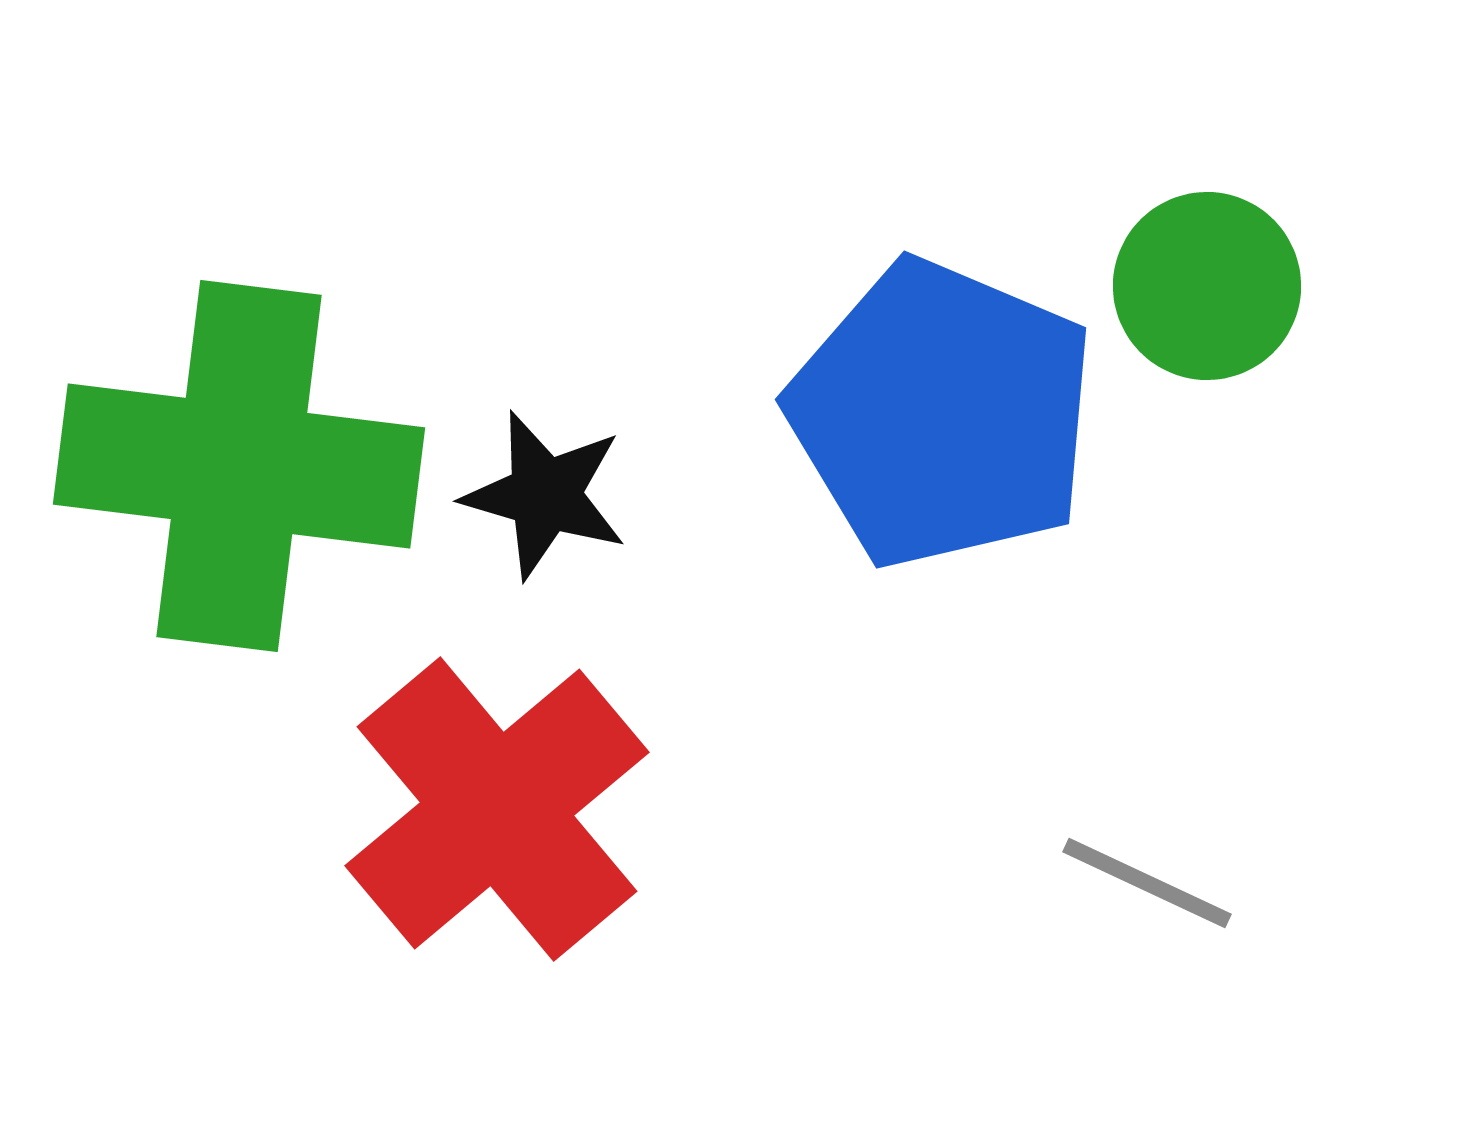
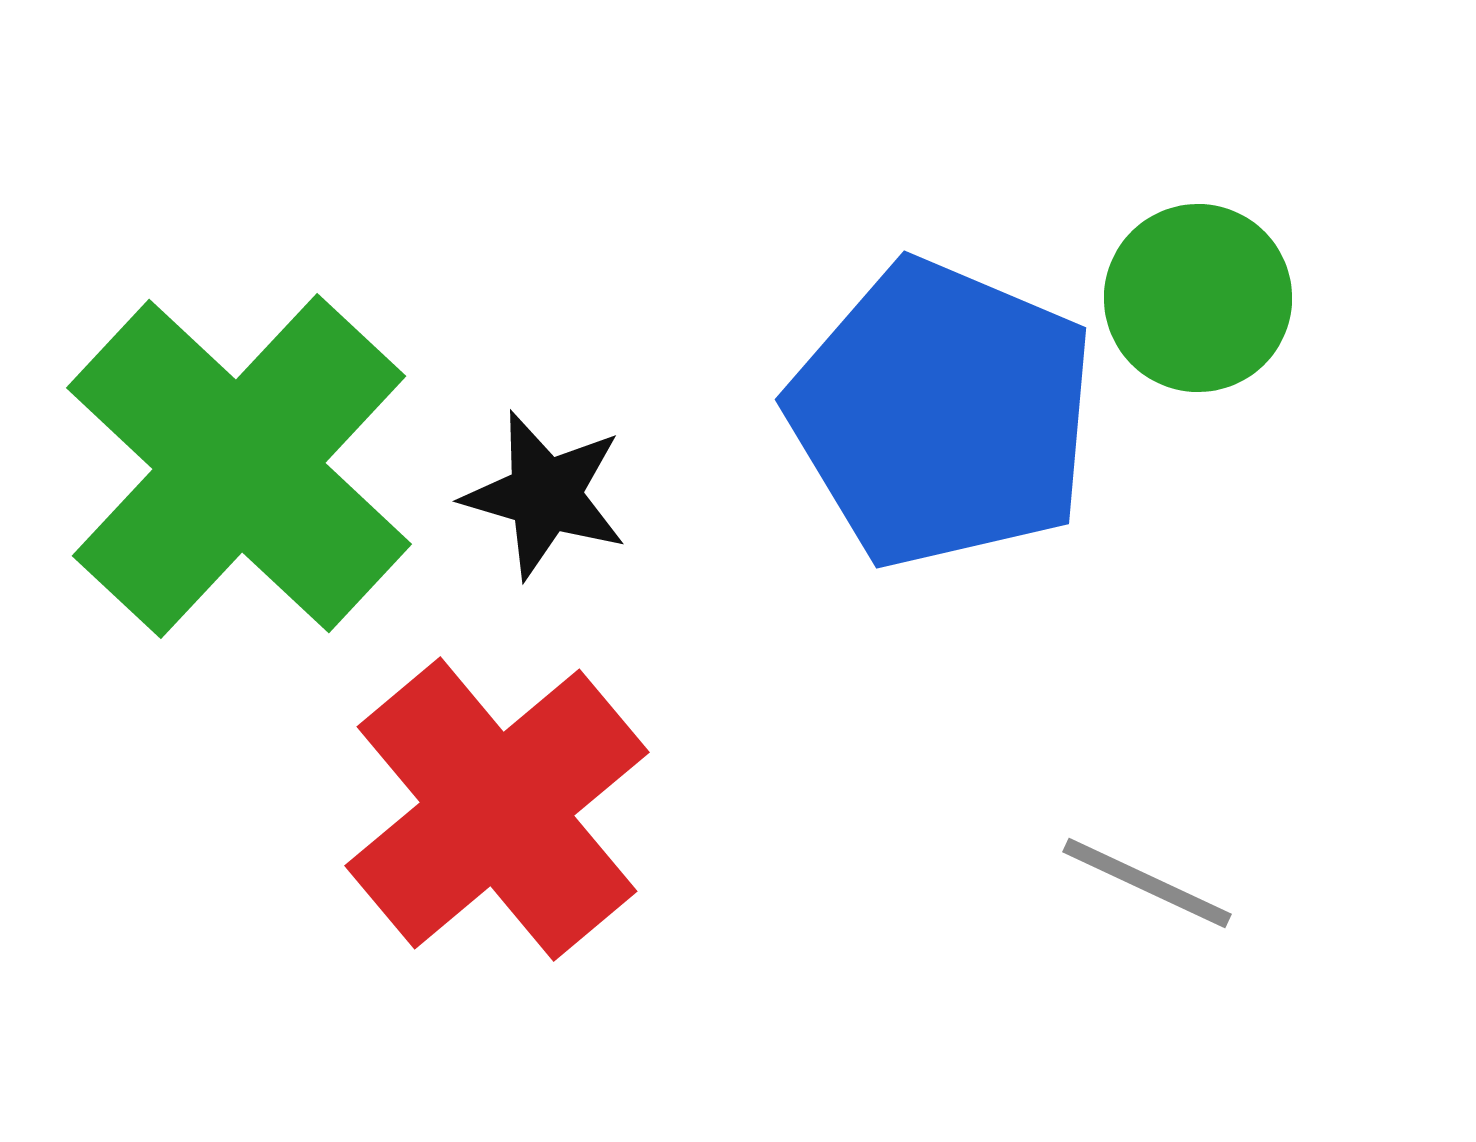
green circle: moved 9 px left, 12 px down
green cross: rotated 36 degrees clockwise
